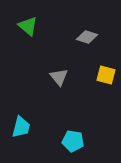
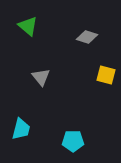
gray triangle: moved 18 px left
cyan trapezoid: moved 2 px down
cyan pentagon: rotated 10 degrees counterclockwise
